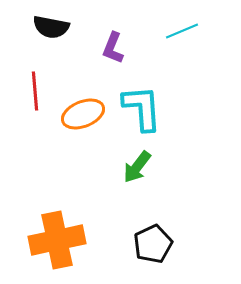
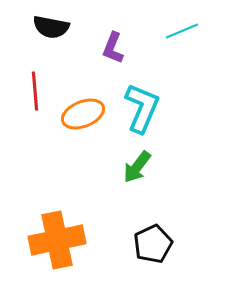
cyan L-shape: rotated 27 degrees clockwise
